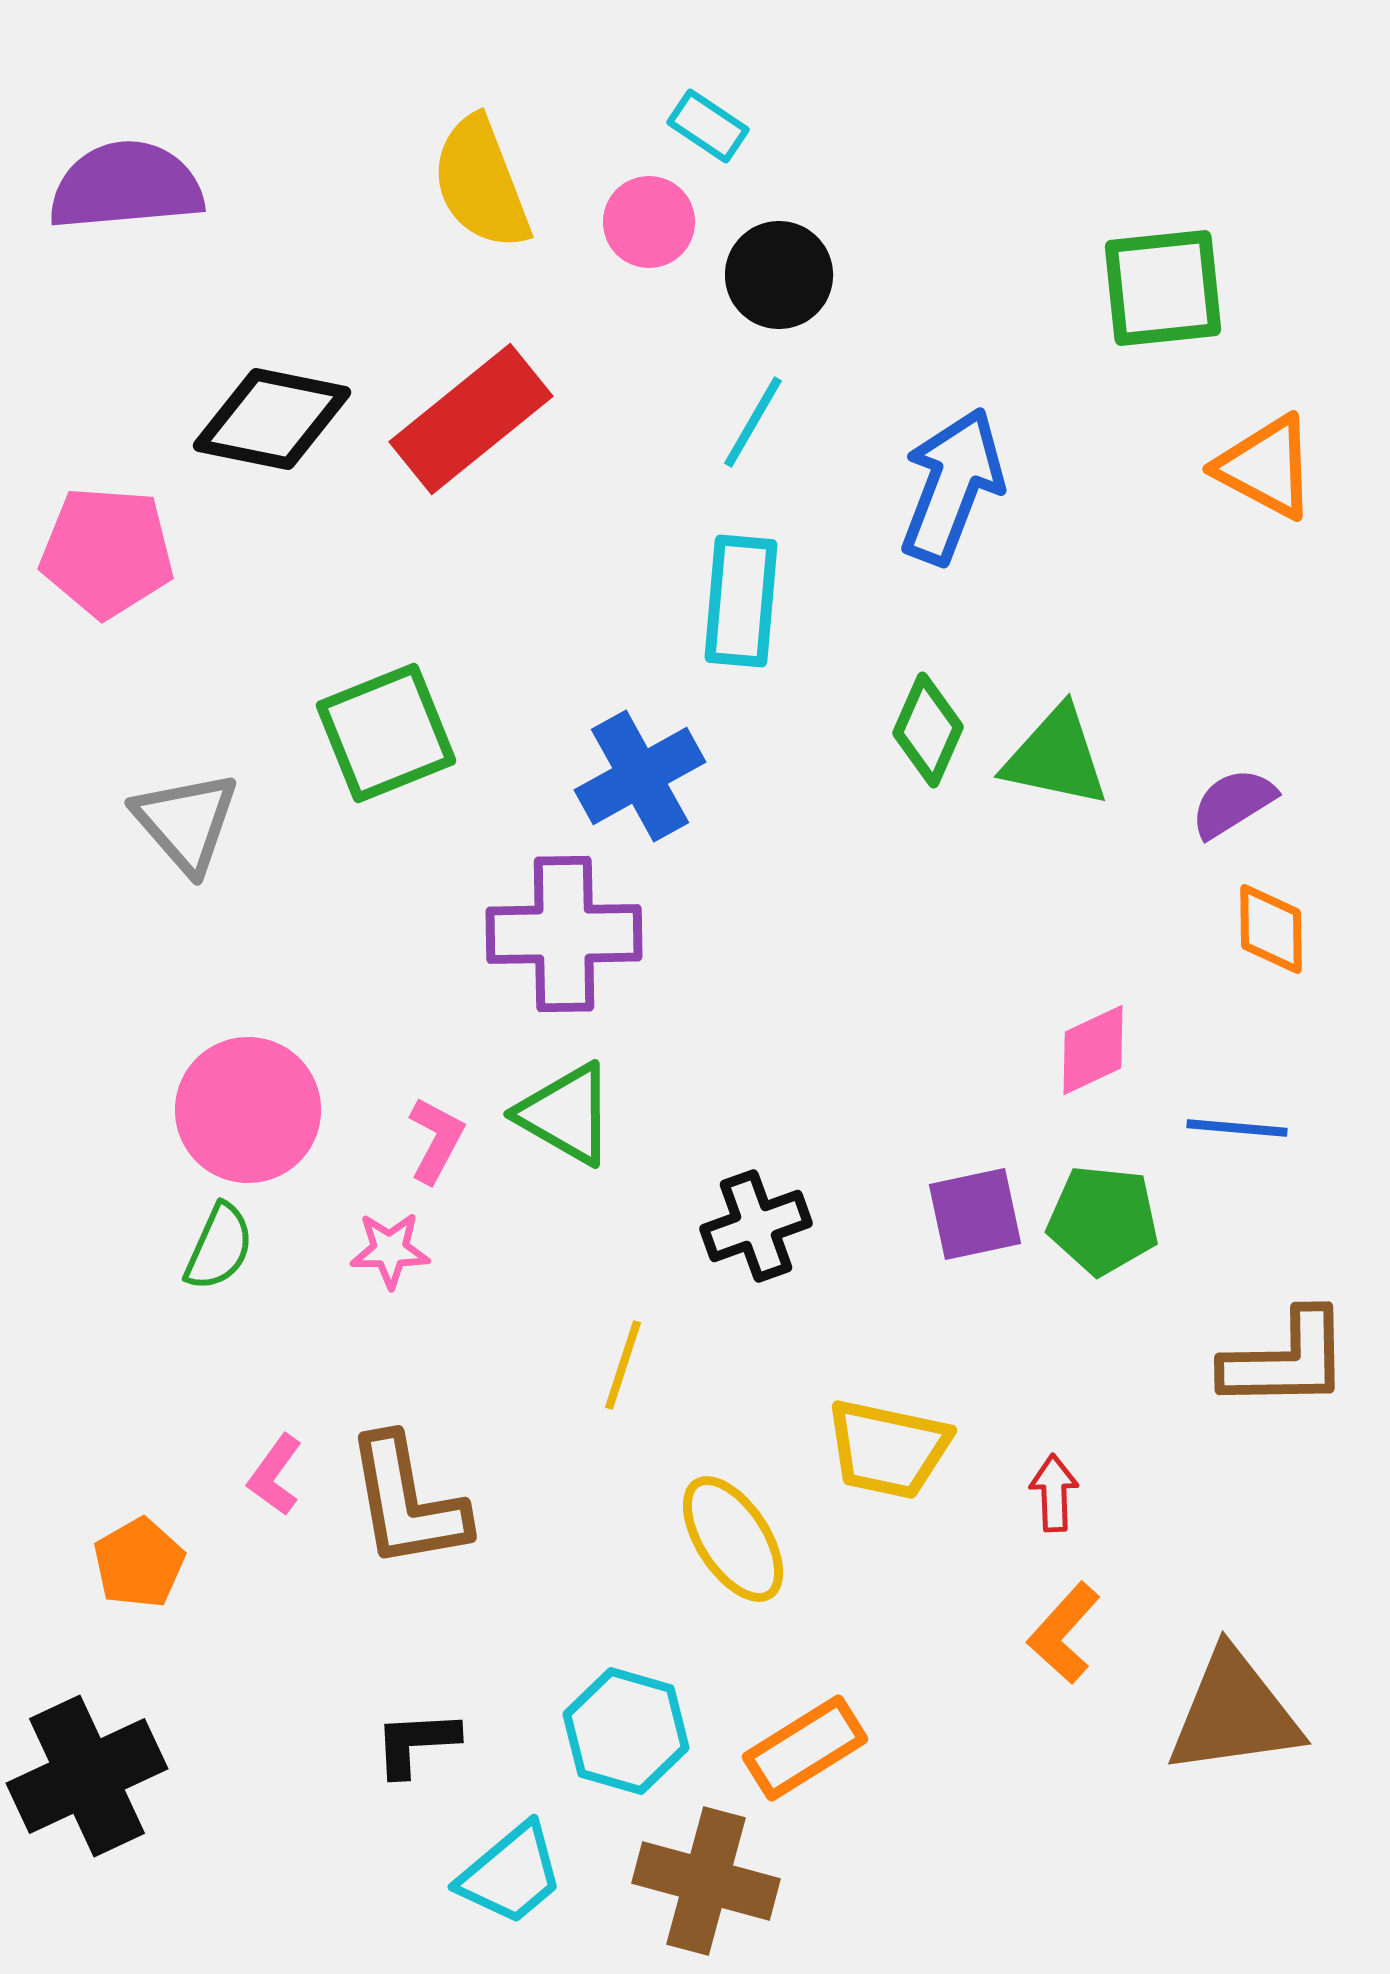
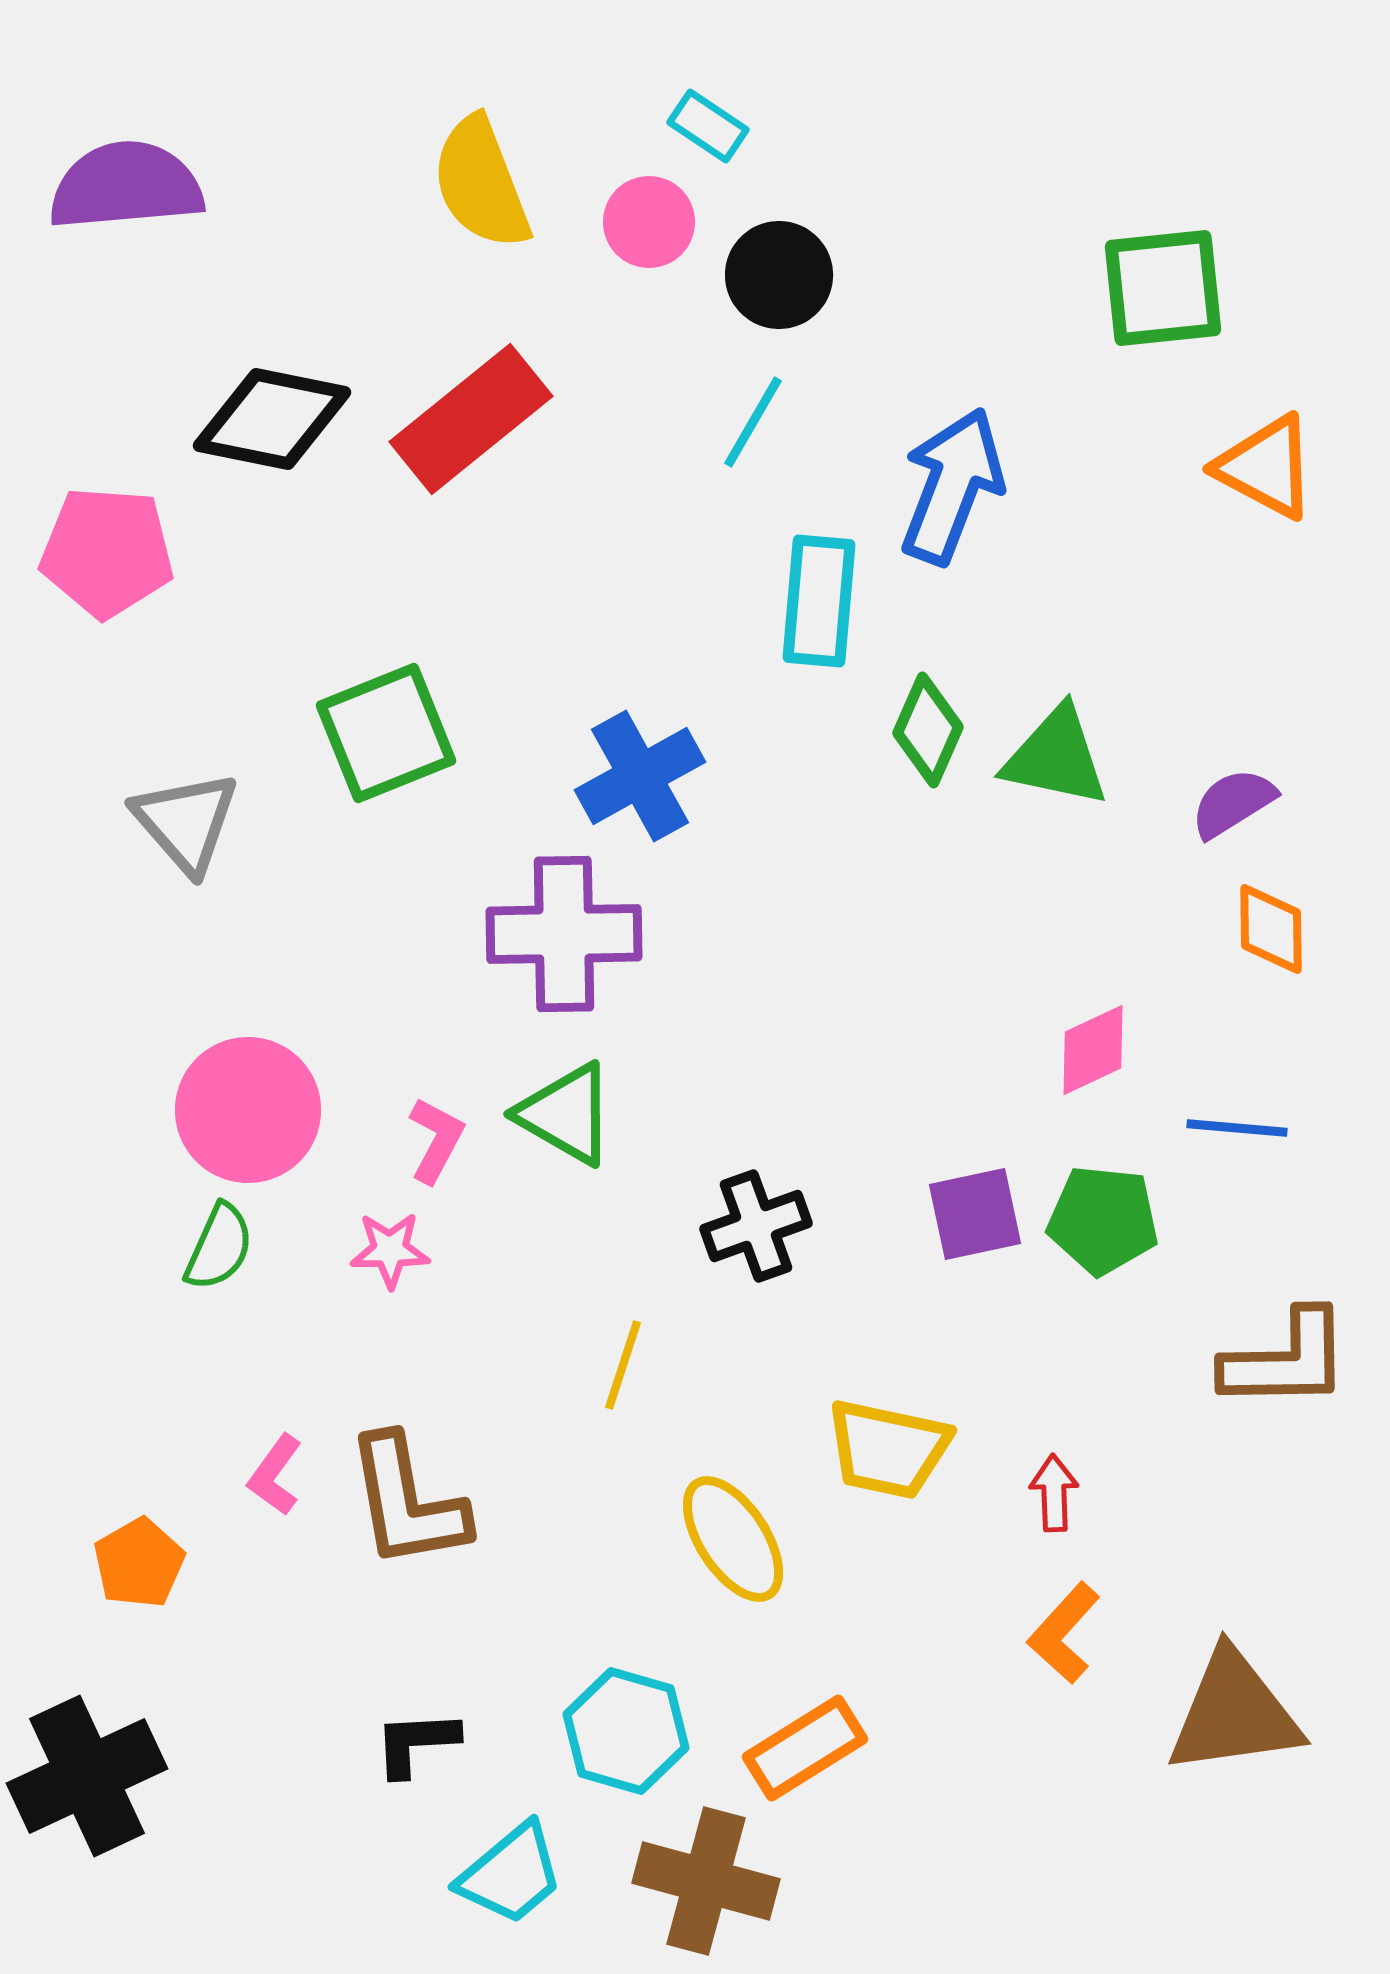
cyan rectangle at (741, 601): moved 78 px right
